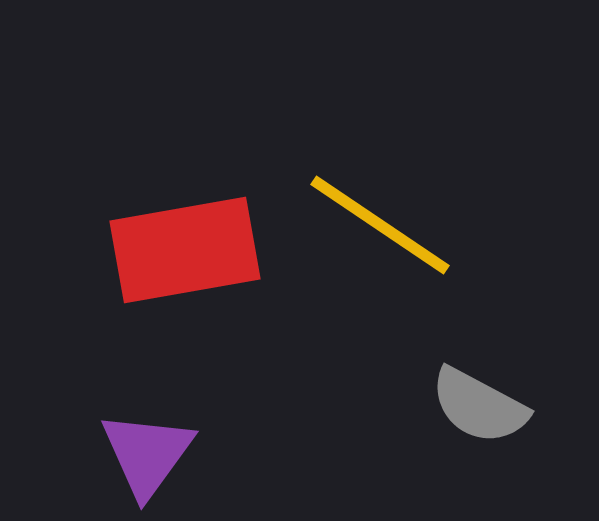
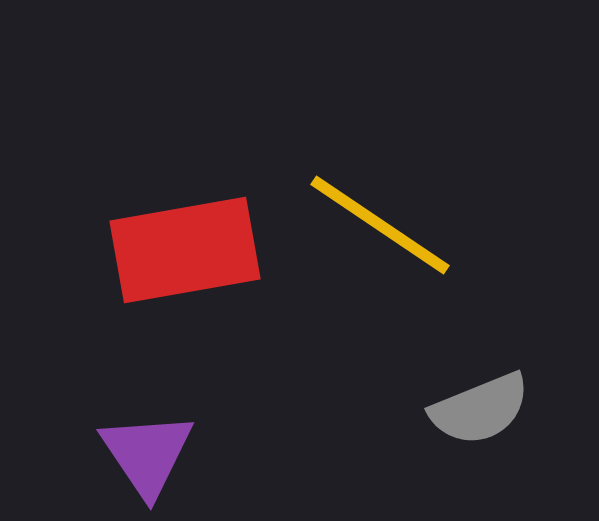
gray semicircle: moved 1 px right, 3 px down; rotated 50 degrees counterclockwise
purple triangle: rotated 10 degrees counterclockwise
